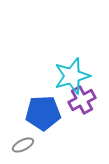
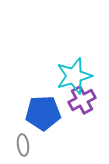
cyan star: moved 2 px right
gray ellipse: rotated 70 degrees counterclockwise
